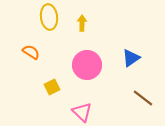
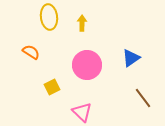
brown line: rotated 15 degrees clockwise
